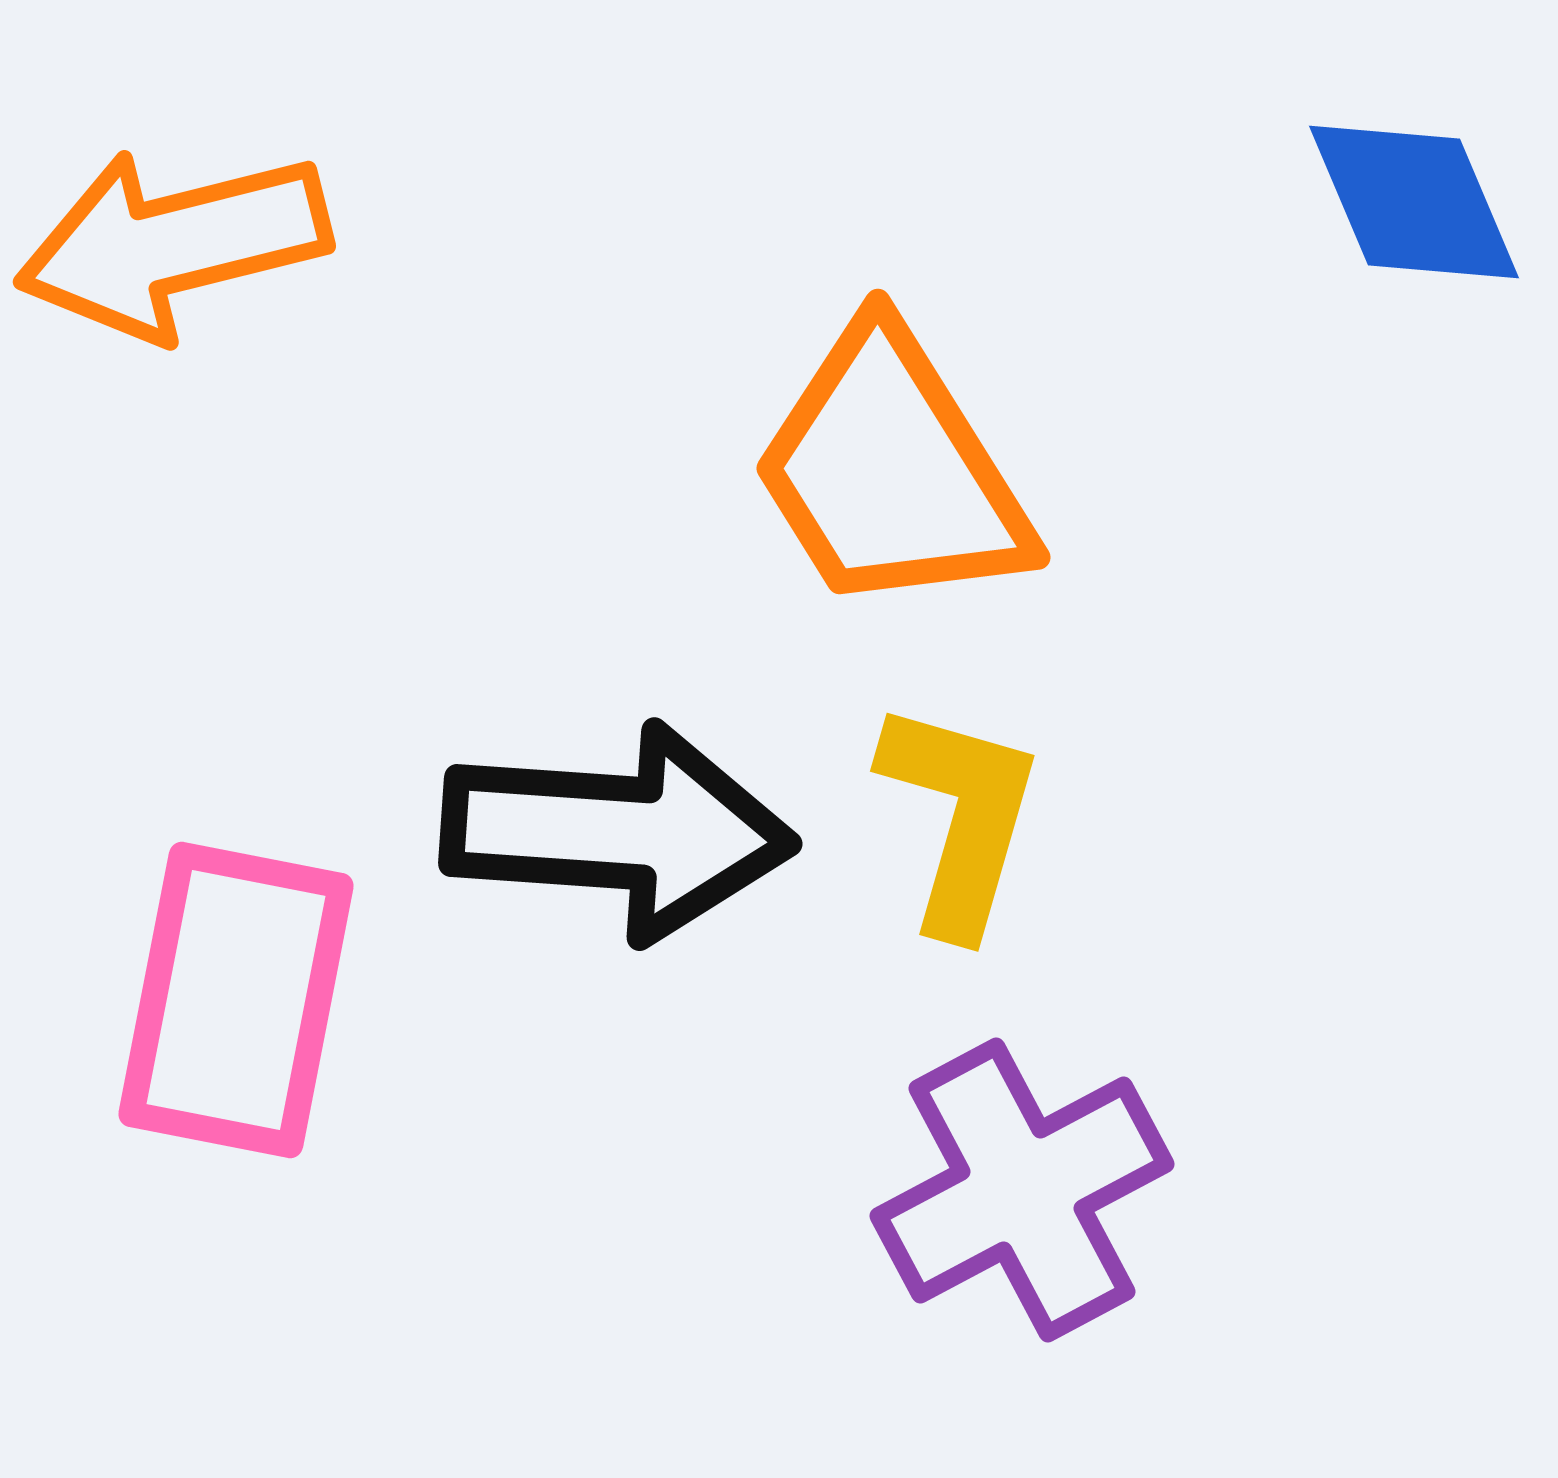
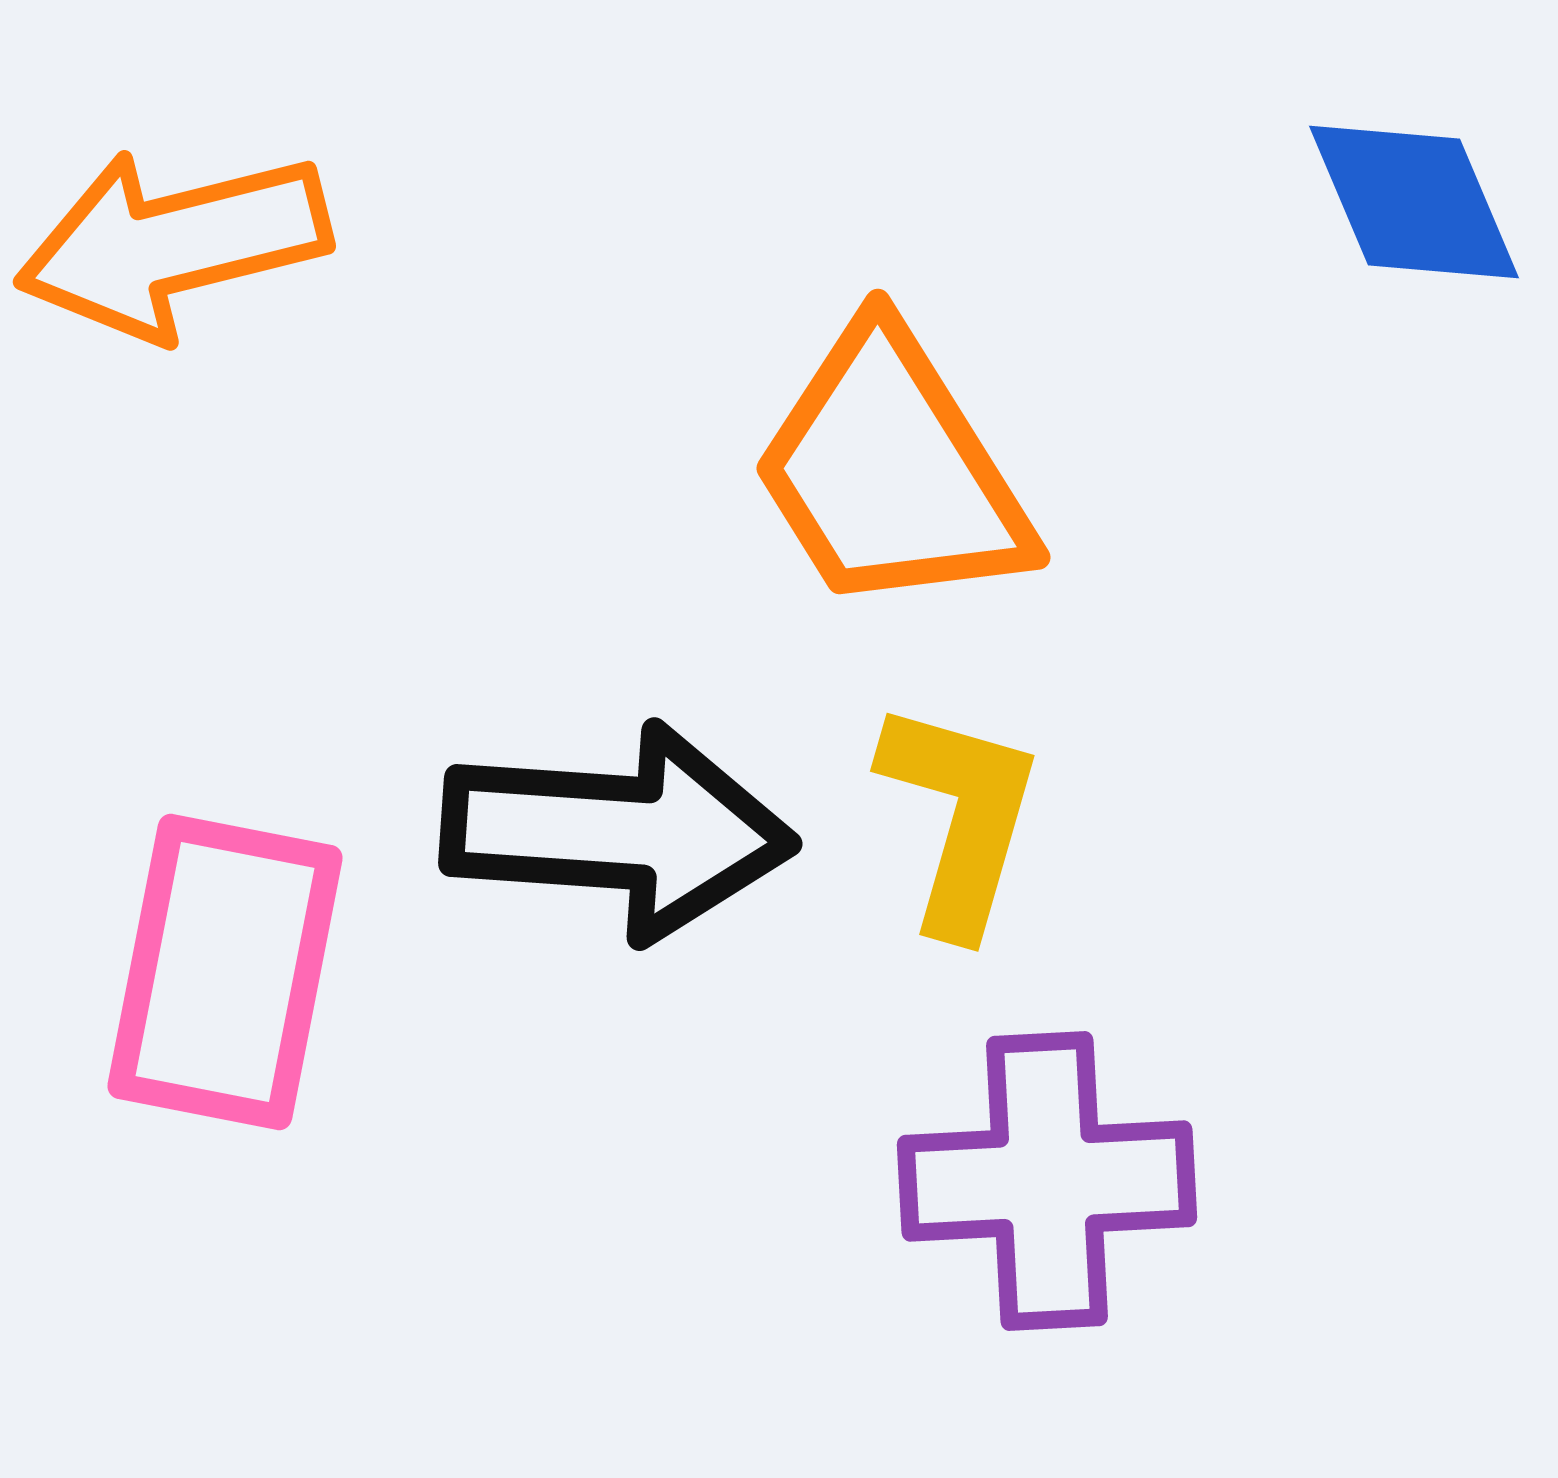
pink rectangle: moved 11 px left, 28 px up
purple cross: moved 25 px right, 9 px up; rotated 25 degrees clockwise
